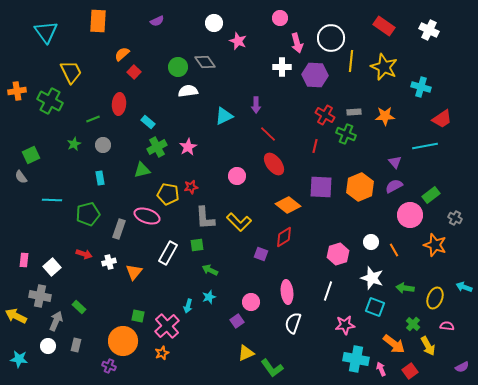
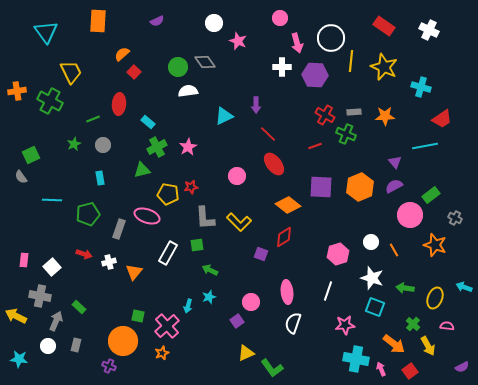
red line at (315, 146): rotated 56 degrees clockwise
